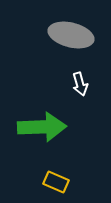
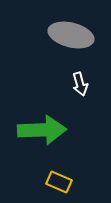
green arrow: moved 3 px down
yellow rectangle: moved 3 px right
